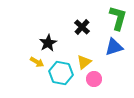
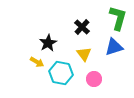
yellow triangle: moved 8 px up; rotated 28 degrees counterclockwise
